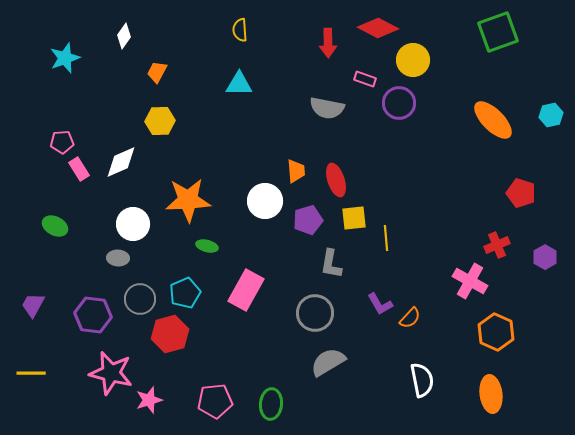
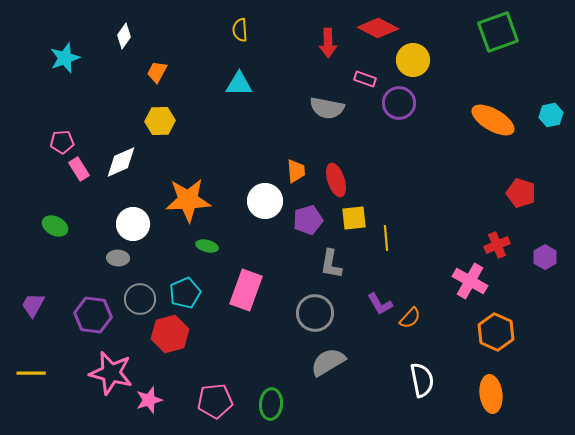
orange ellipse at (493, 120): rotated 15 degrees counterclockwise
pink rectangle at (246, 290): rotated 9 degrees counterclockwise
